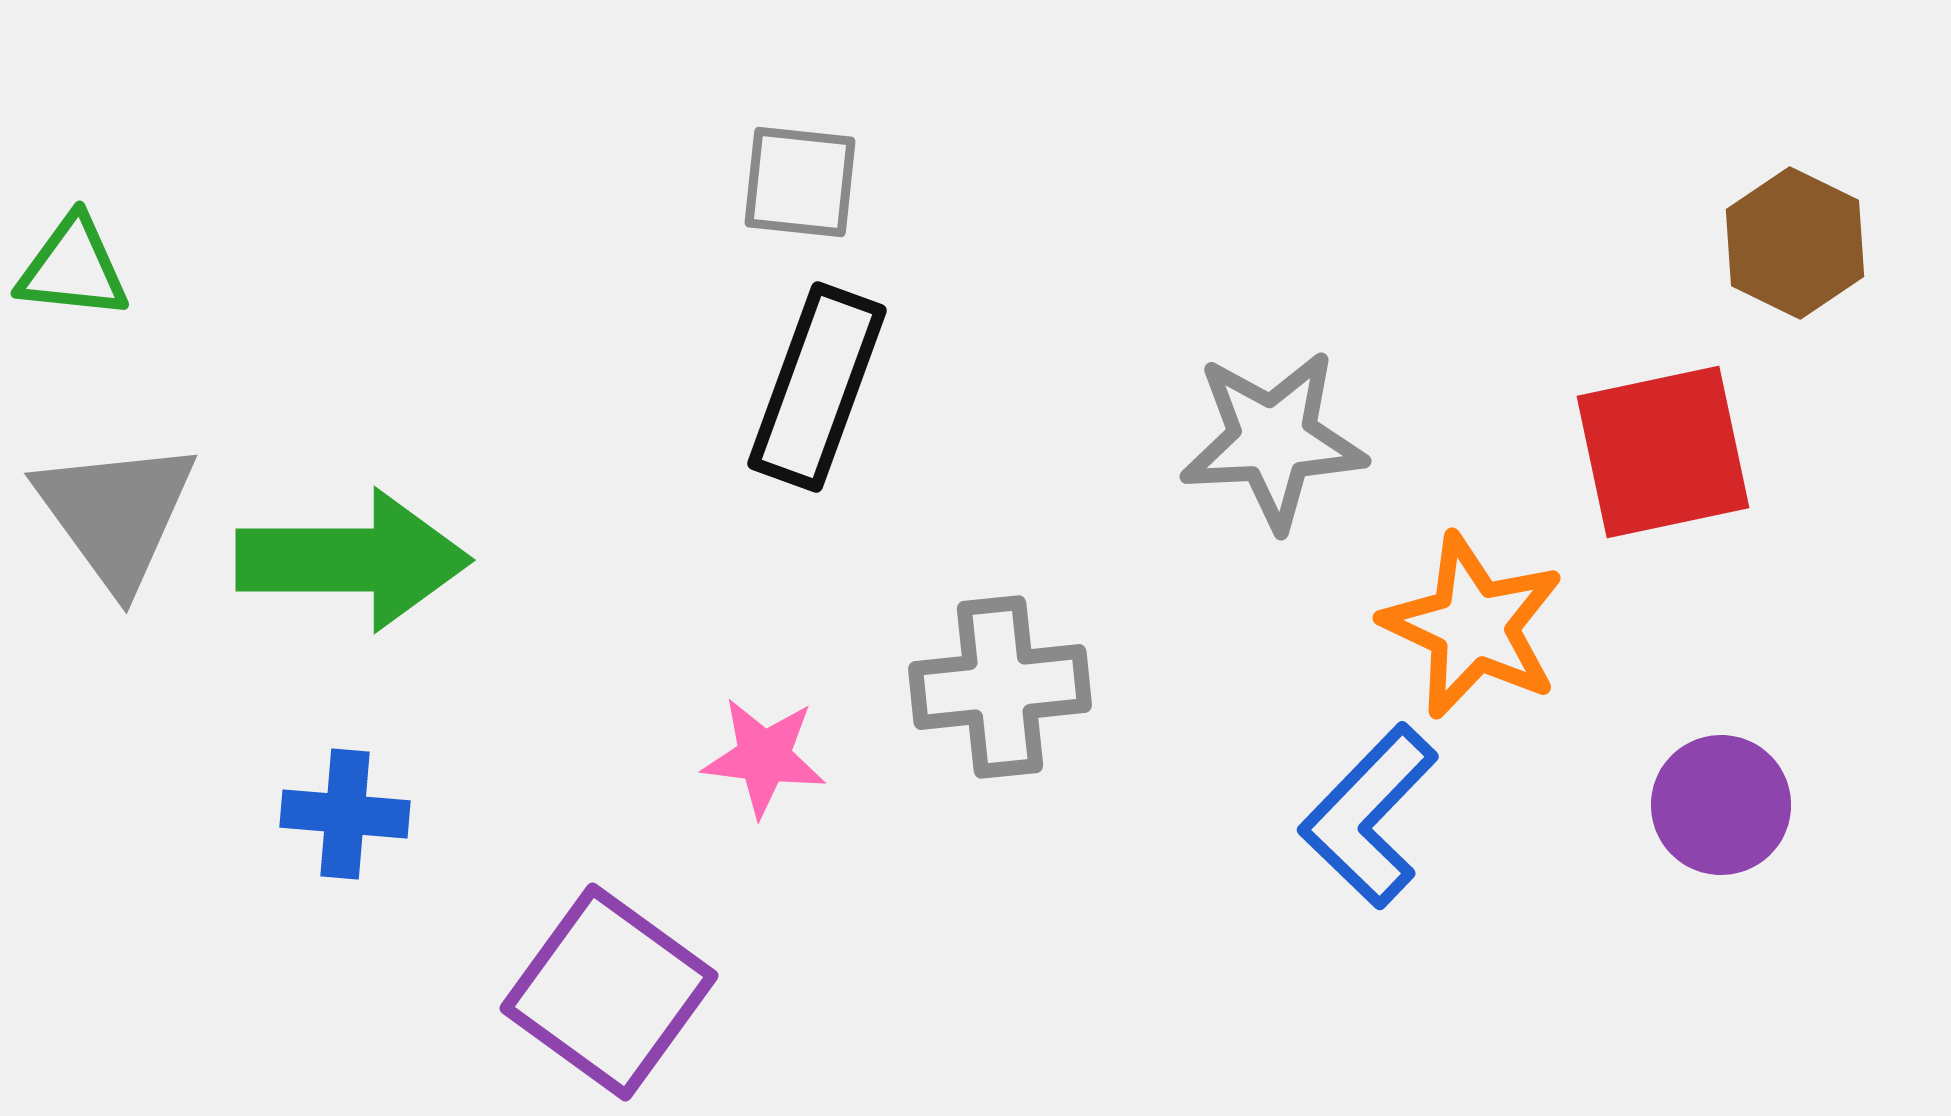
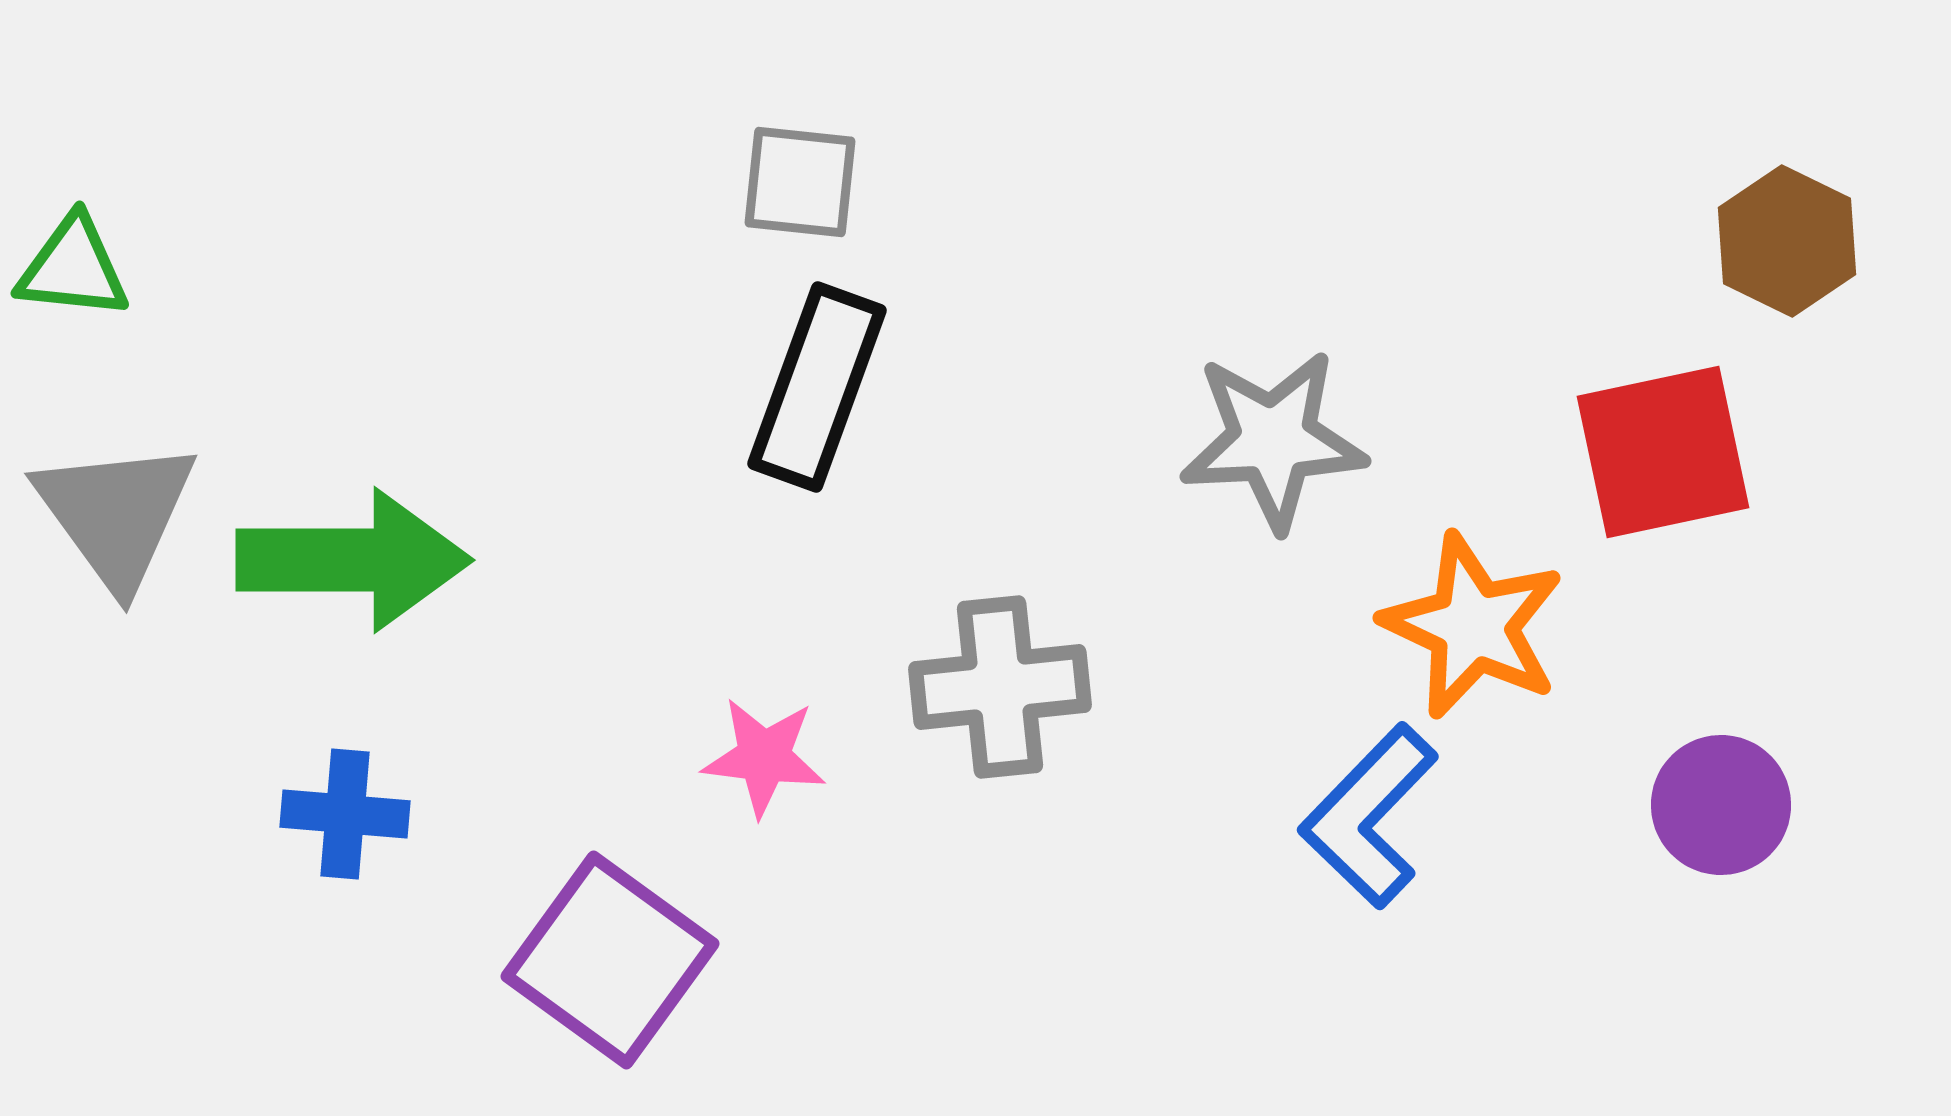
brown hexagon: moved 8 px left, 2 px up
purple square: moved 1 px right, 32 px up
